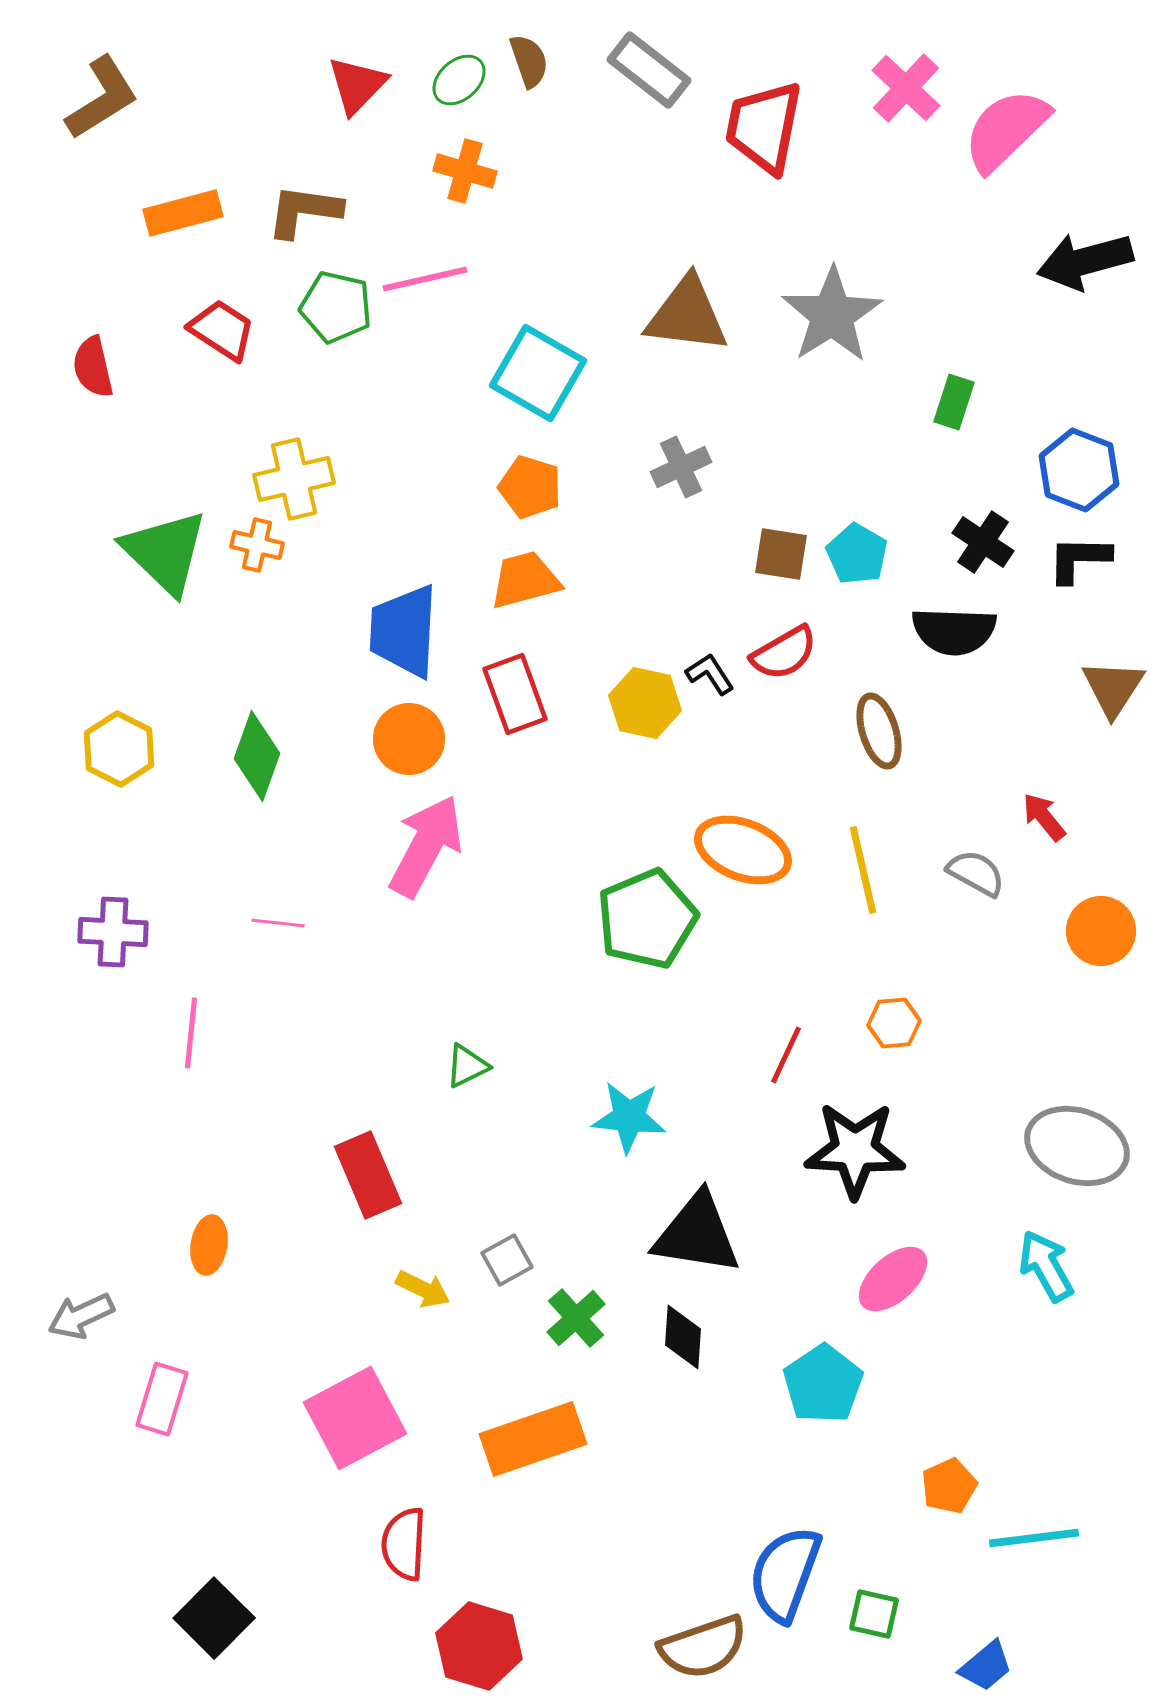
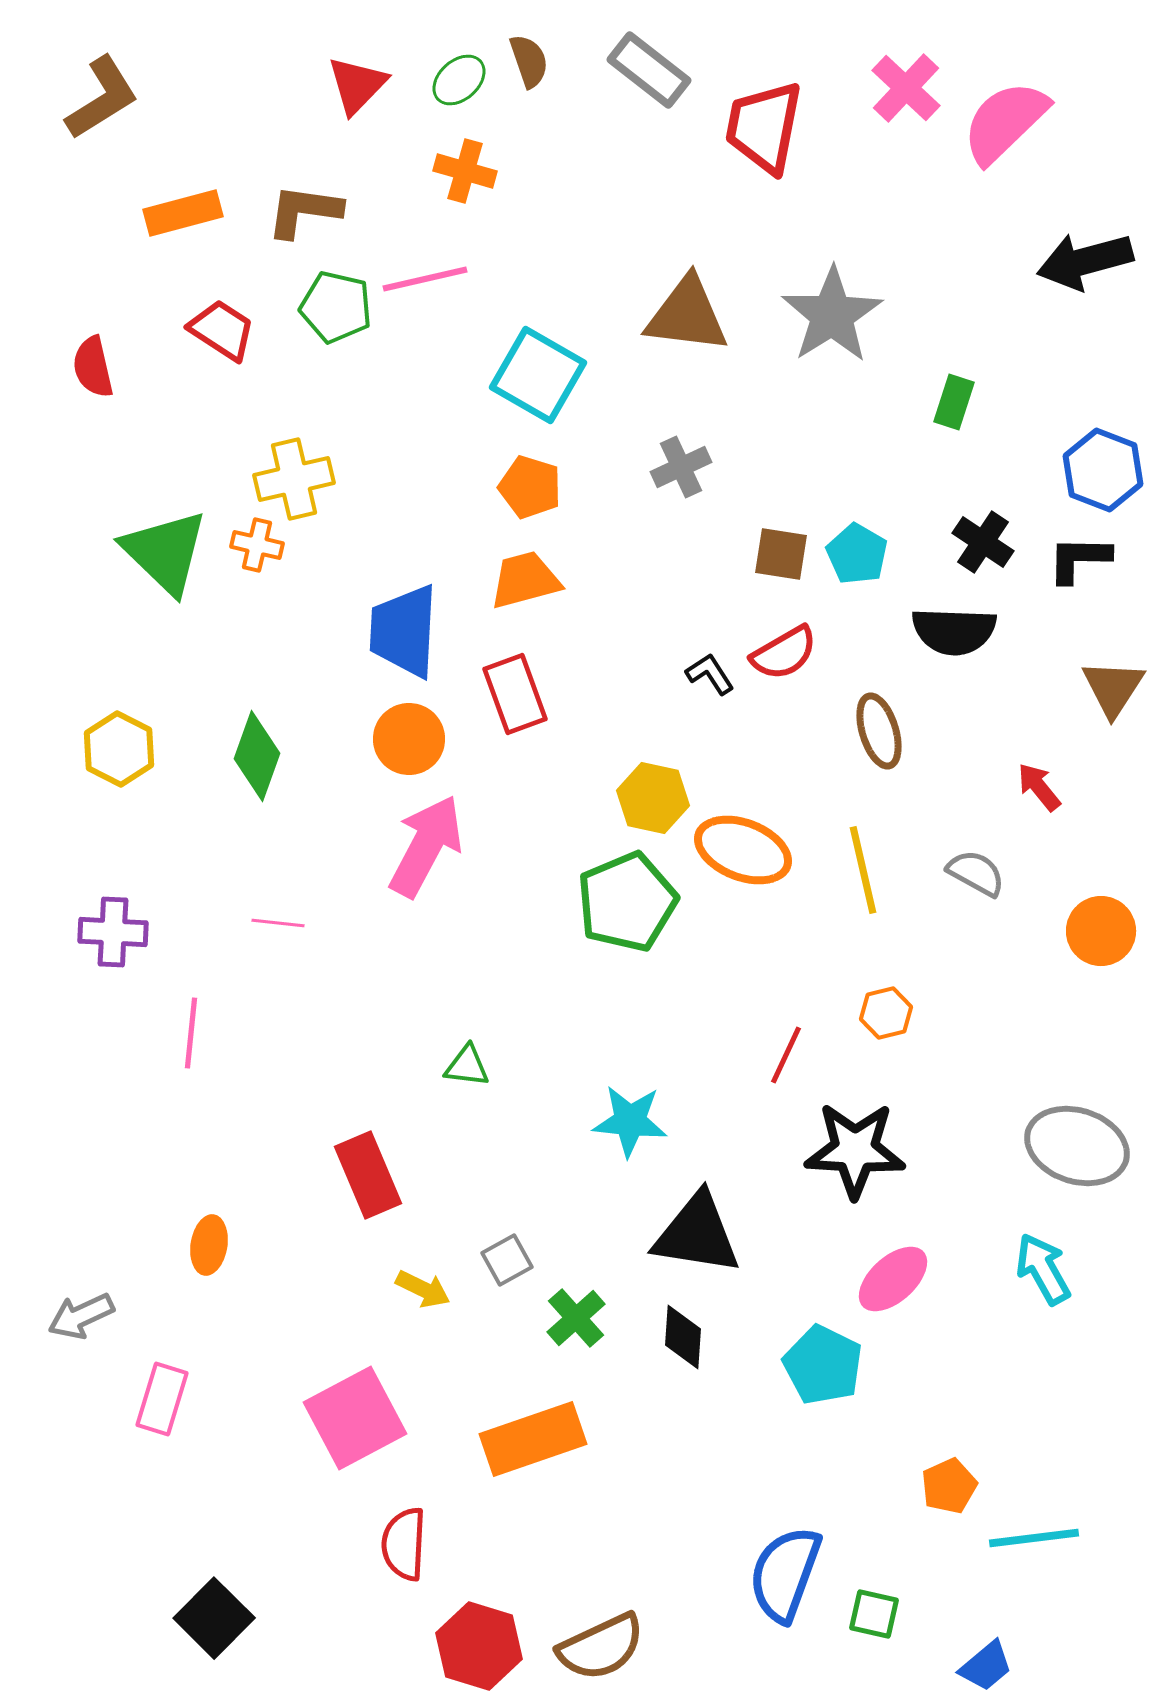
pink semicircle at (1006, 130): moved 1 px left, 8 px up
cyan square at (538, 373): moved 2 px down
blue hexagon at (1079, 470): moved 24 px right
yellow hexagon at (645, 703): moved 8 px right, 95 px down
red arrow at (1044, 817): moved 5 px left, 30 px up
green pentagon at (647, 919): moved 20 px left, 17 px up
orange hexagon at (894, 1023): moved 8 px left, 10 px up; rotated 9 degrees counterclockwise
green triangle at (467, 1066): rotated 33 degrees clockwise
cyan star at (629, 1117): moved 1 px right, 4 px down
cyan arrow at (1046, 1266): moved 3 px left, 3 px down
cyan pentagon at (823, 1384): moved 19 px up; rotated 12 degrees counterclockwise
brown semicircle at (703, 1647): moved 102 px left; rotated 6 degrees counterclockwise
